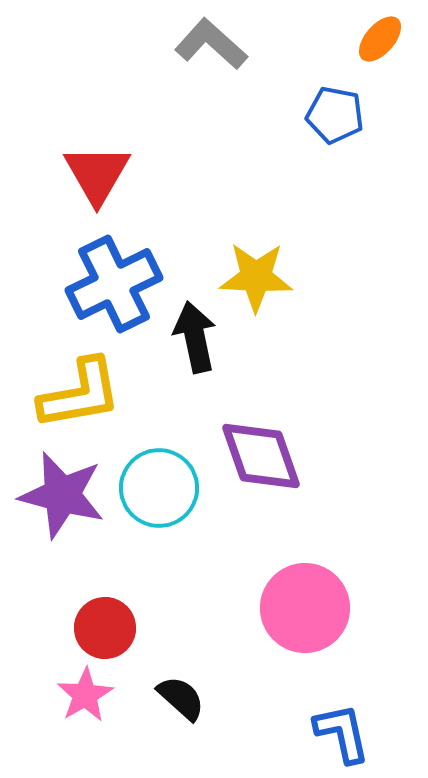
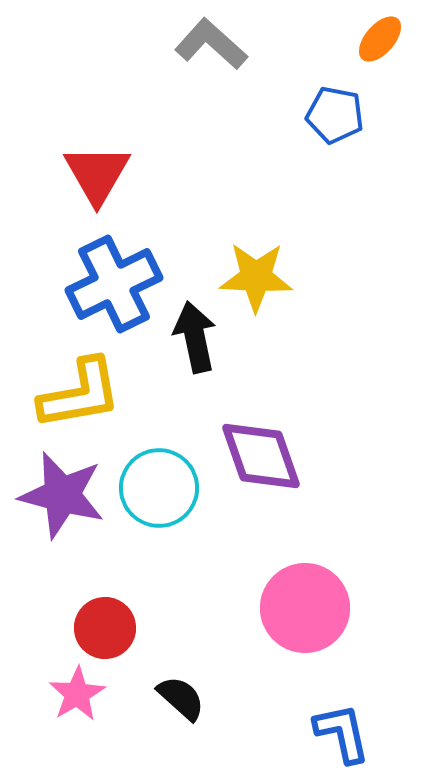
pink star: moved 8 px left, 1 px up
